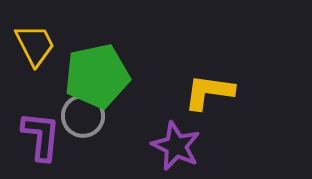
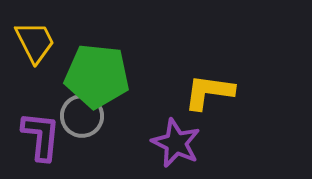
yellow trapezoid: moved 3 px up
green pentagon: rotated 18 degrees clockwise
gray circle: moved 1 px left
purple star: moved 3 px up
